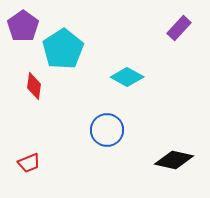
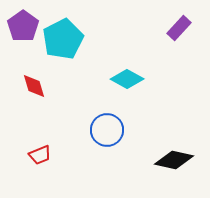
cyan pentagon: moved 10 px up; rotated 6 degrees clockwise
cyan diamond: moved 2 px down
red diamond: rotated 24 degrees counterclockwise
red trapezoid: moved 11 px right, 8 px up
